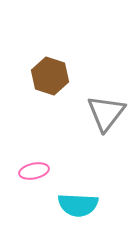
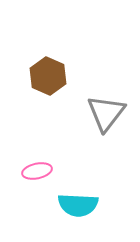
brown hexagon: moved 2 px left; rotated 6 degrees clockwise
pink ellipse: moved 3 px right
